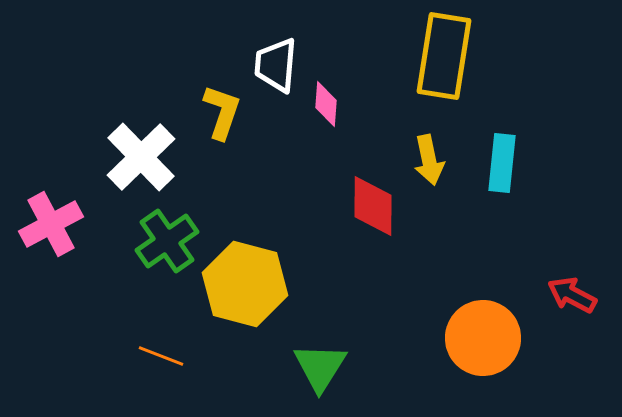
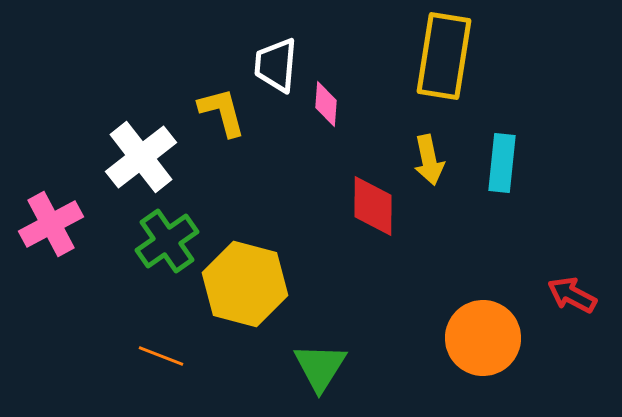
yellow L-shape: rotated 34 degrees counterclockwise
white cross: rotated 6 degrees clockwise
